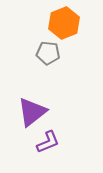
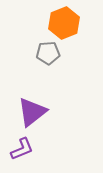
gray pentagon: rotated 10 degrees counterclockwise
purple L-shape: moved 26 px left, 7 px down
